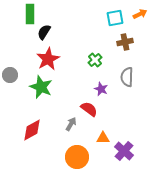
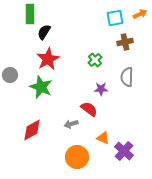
purple star: rotated 24 degrees counterclockwise
gray arrow: rotated 136 degrees counterclockwise
orange triangle: rotated 24 degrees clockwise
